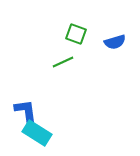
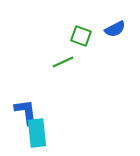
green square: moved 5 px right, 2 px down
blue semicircle: moved 13 px up; rotated 10 degrees counterclockwise
cyan rectangle: rotated 52 degrees clockwise
